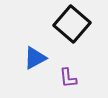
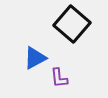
purple L-shape: moved 9 px left
